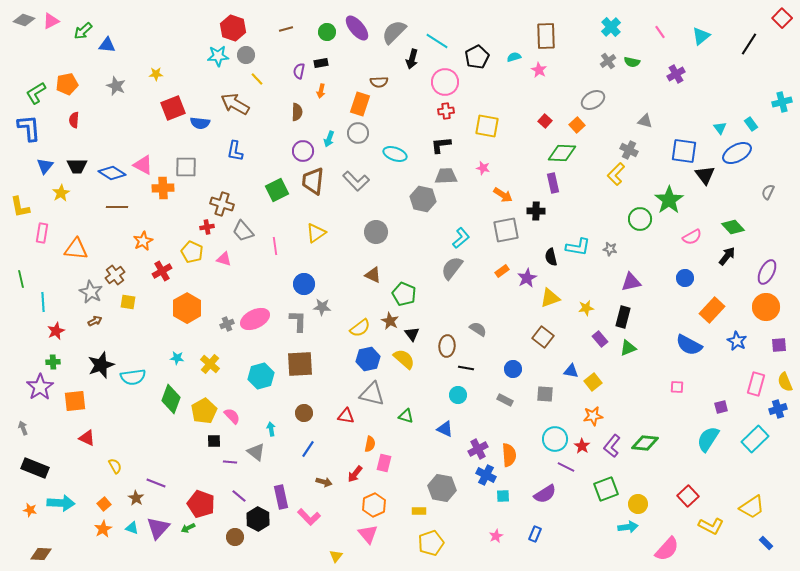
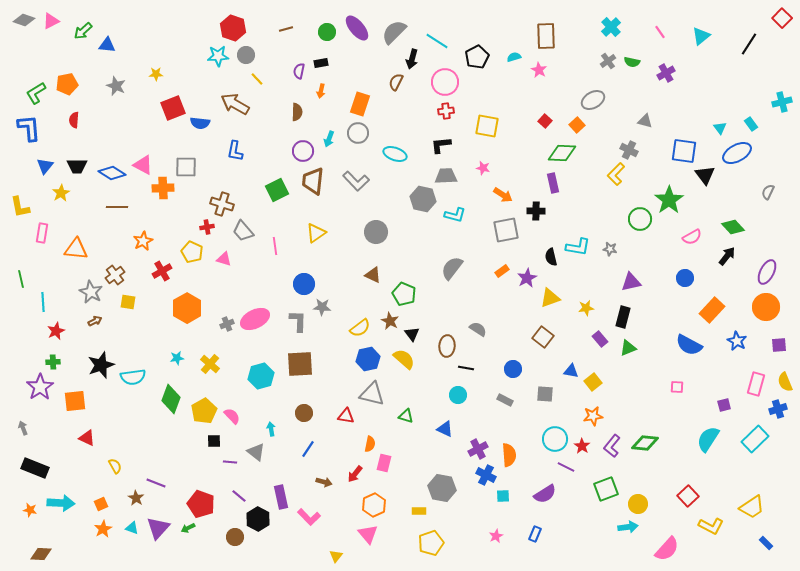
purple cross at (676, 74): moved 10 px left, 1 px up
brown semicircle at (379, 82): moved 17 px right; rotated 120 degrees clockwise
cyan L-shape at (461, 238): moved 6 px left, 23 px up; rotated 55 degrees clockwise
cyan star at (177, 358): rotated 16 degrees counterclockwise
purple square at (721, 407): moved 3 px right, 2 px up
orange square at (104, 504): moved 3 px left; rotated 16 degrees clockwise
